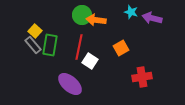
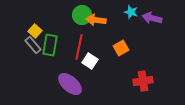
red cross: moved 1 px right, 4 px down
